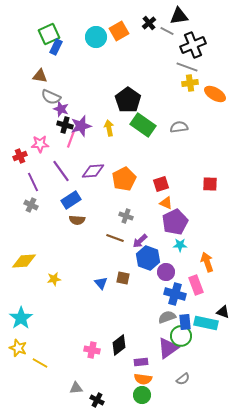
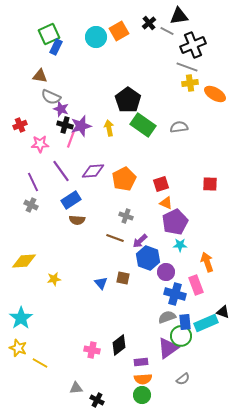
red cross at (20, 156): moved 31 px up
cyan rectangle at (206, 323): rotated 35 degrees counterclockwise
orange semicircle at (143, 379): rotated 12 degrees counterclockwise
